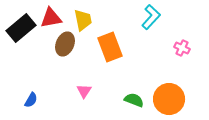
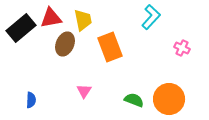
blue semicircle: rotated 28 degrees counterclockwise
